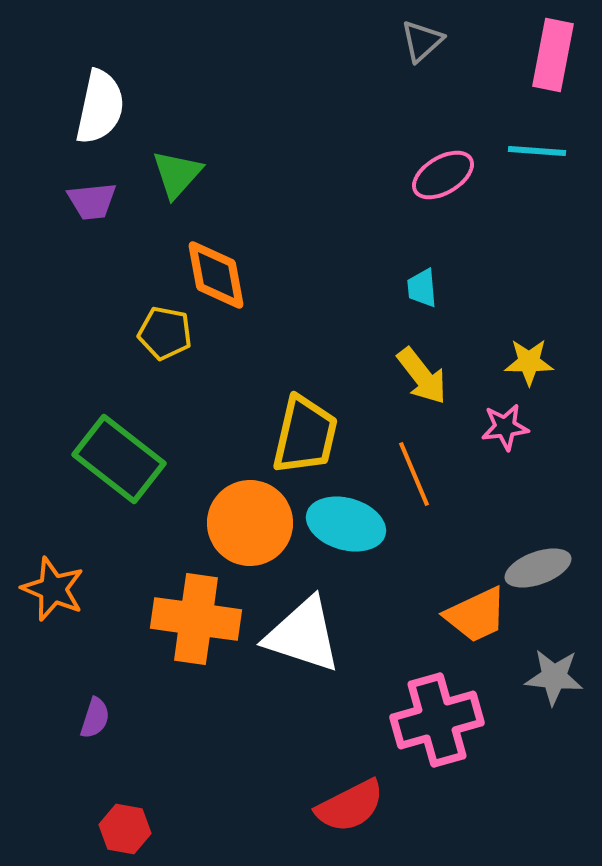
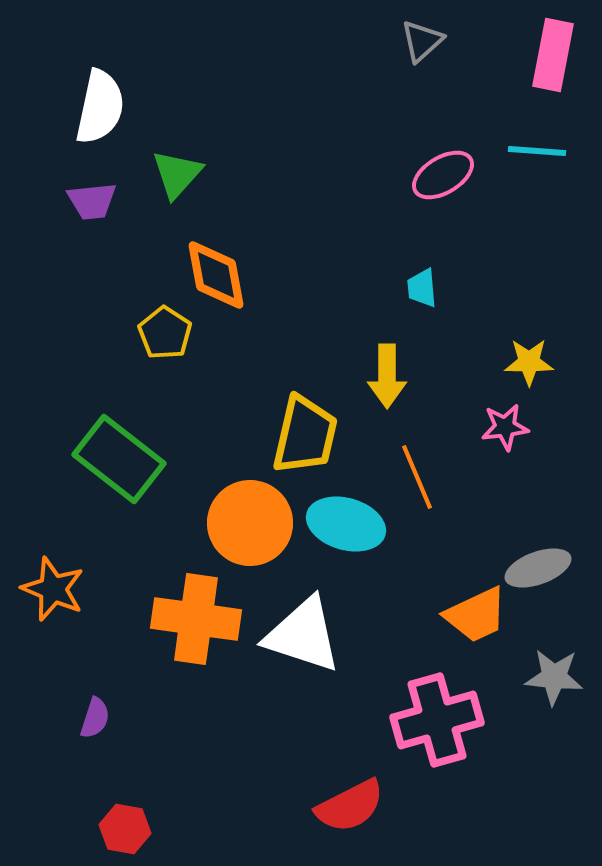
yellow pentagon: rotated 22 degrees clockwise
yellow arrow: moved 35 px left; rotated 38 degrees clockwise
orange line: moved 3 px right, 3 px down
